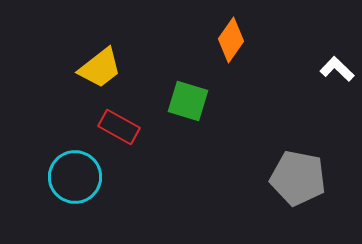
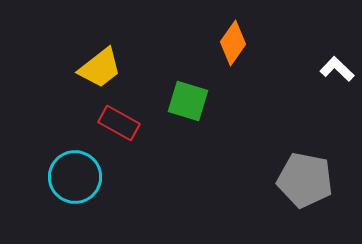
orange diamond: moved 2 px right, 3 px down
red rectangle: moved 4 px up
gray pentagon: moved 7 px right, 2 px down
